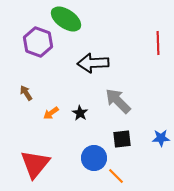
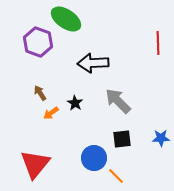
brown arrow: moved 14 px right
black star: moved 5 px left, 10 px up
